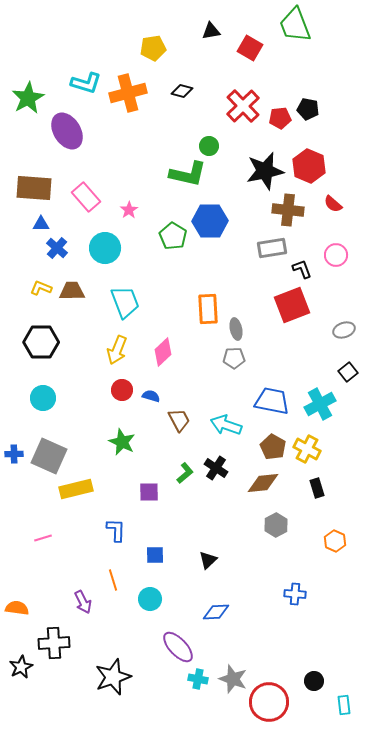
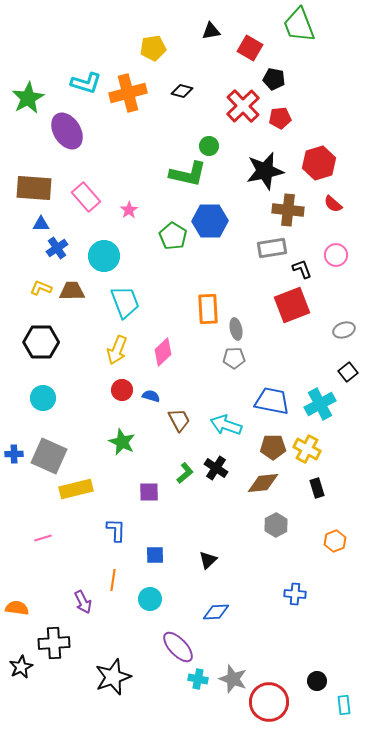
green trapezoid at (295, 25): moved 4 px right
black pentagon at (308, 109): moved 34 px left, 30 px up
red hexagon at (309, 166): moved 10 px right, 3 px up; rotated 20 degrees clockwise
blue cross at (57, 248): rotated 15 degrees clockwise
cyan circle at (105, 248): moved 1 px left, 8 px down
brown pentagon at (273, 447): rotated 30 degrees counterclockwise
orange hexagon at (335, 541): rotated 15 degrees clockwise
orange line at (113, 580): rotated 25 degrees clockwise
black circle at (314, 681): moved 3 px right
